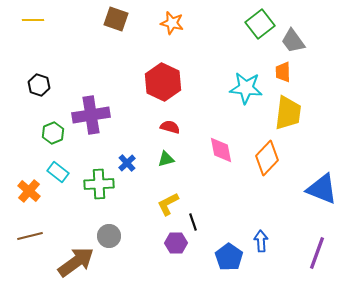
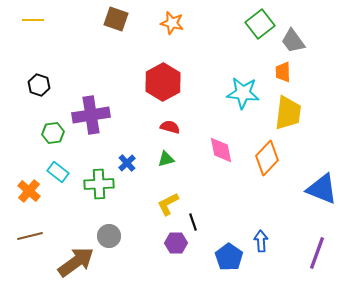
red hexagon: rotated 6 degrees clockwise
cyan star: moved 3 px left, 5 px down
green hexagon: rotated 15 degrees clockwise
